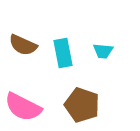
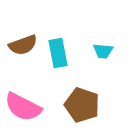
brown semicircle: rotated 44 degrees counterclockwise
cyan rectangle: moved 5 px left
